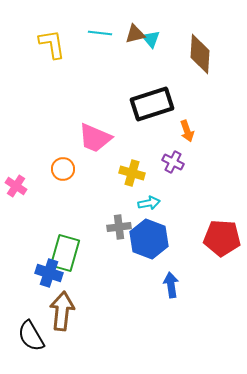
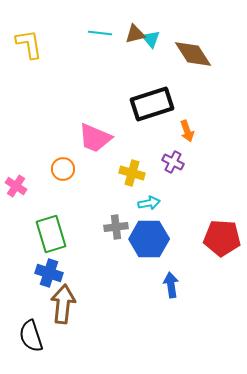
yellow L-shape: moved 23 px left
brown diamond: moved 7 px left; rotated 36 degrees counterclockwise
gray cross: moved 3 px left
blue hexagon: rotated 21 degrees counterclockwise
green rectangle: moved 14 px left, 19 px up; rotated 33 degrees counterclockwise
brown arrow: moved 1 px right, 7 px up
black semicircle: rotated 12 degrees clockwise
